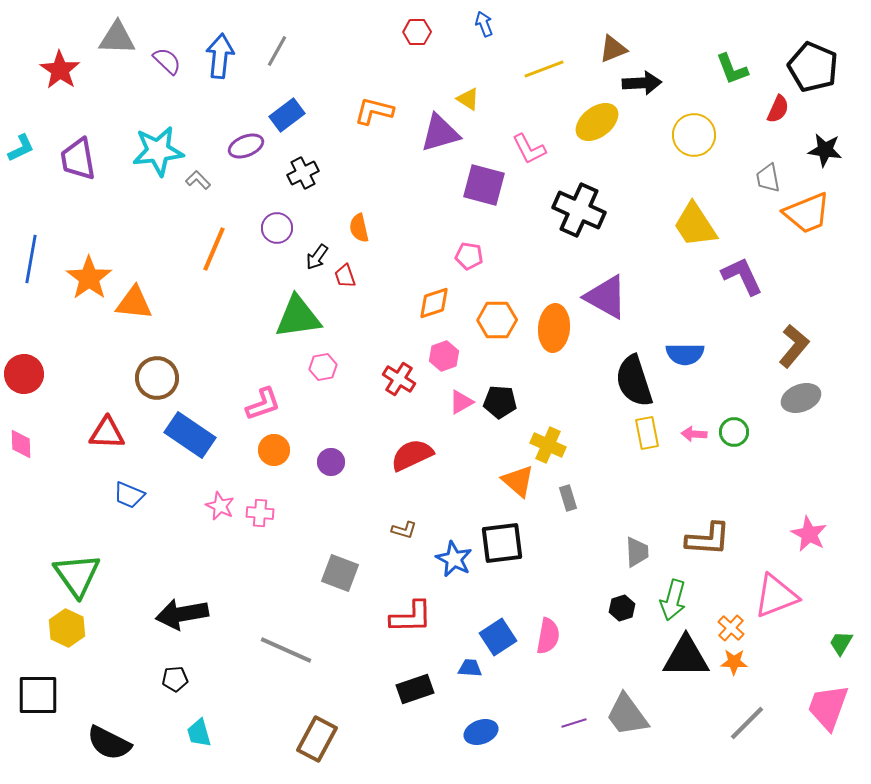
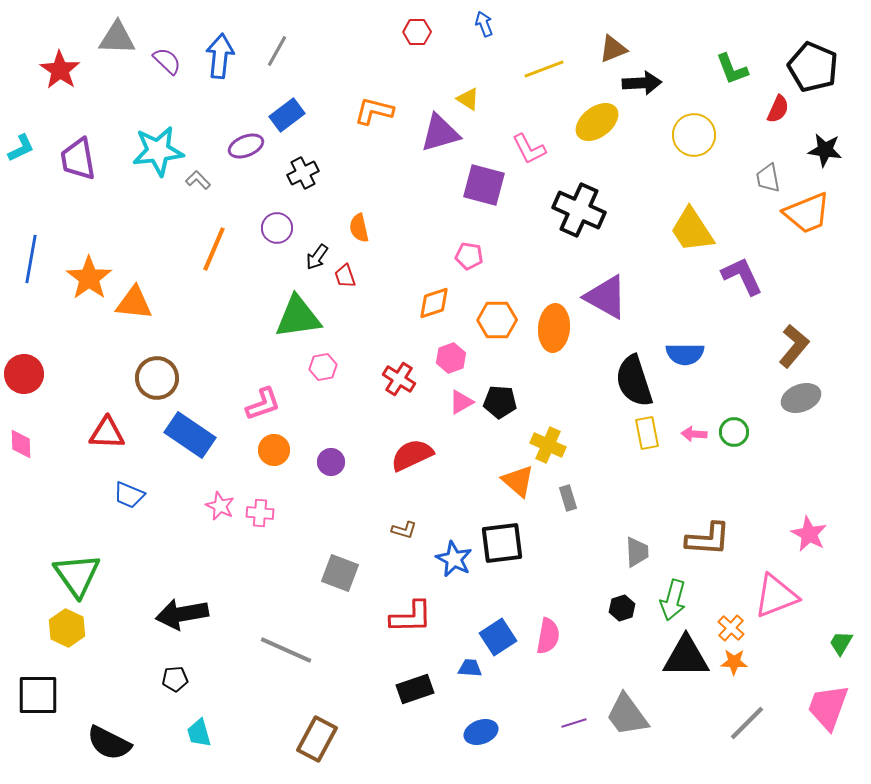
yellow trapezoid at (695, 225): moved 3 px left, 5 px down
pink hexagon at (444, 356): moved 7 px right, 2 px down
